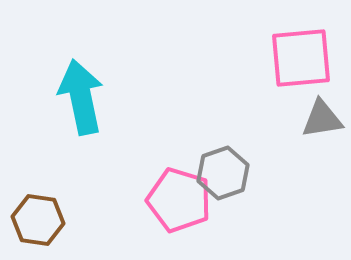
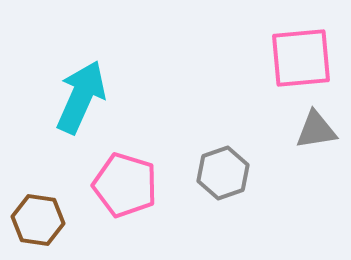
cyan arrow: rotated 36 degrees clockwise
gray triangle: moved 6 px left, 11 px down
pink pentagon: moved 54 px left, 15 px up
